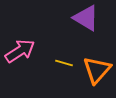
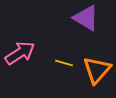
pink arrow: moved 2 px down
